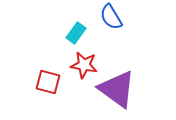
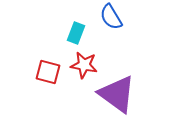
cyan rectangle: rotated 15 degrees counterclockwise
red square: moved 10 px up
purple triangle: moved 5 px down
